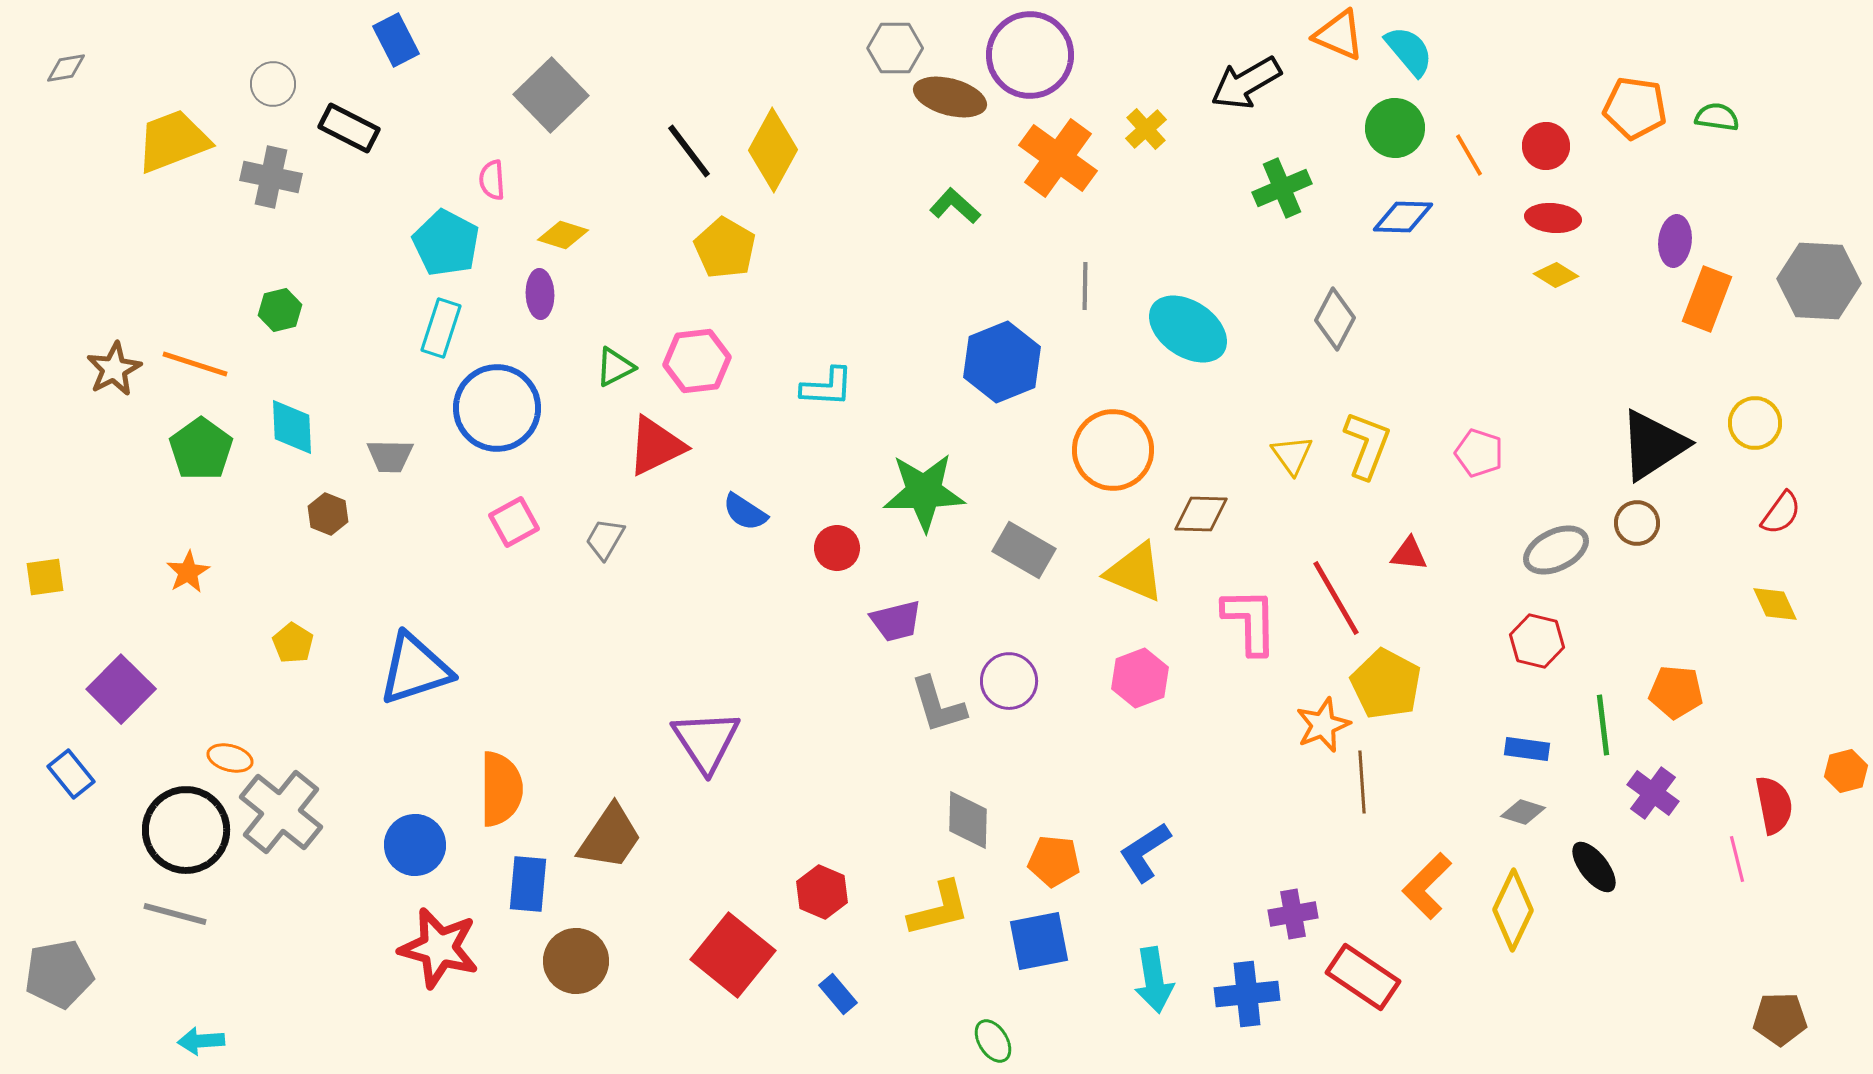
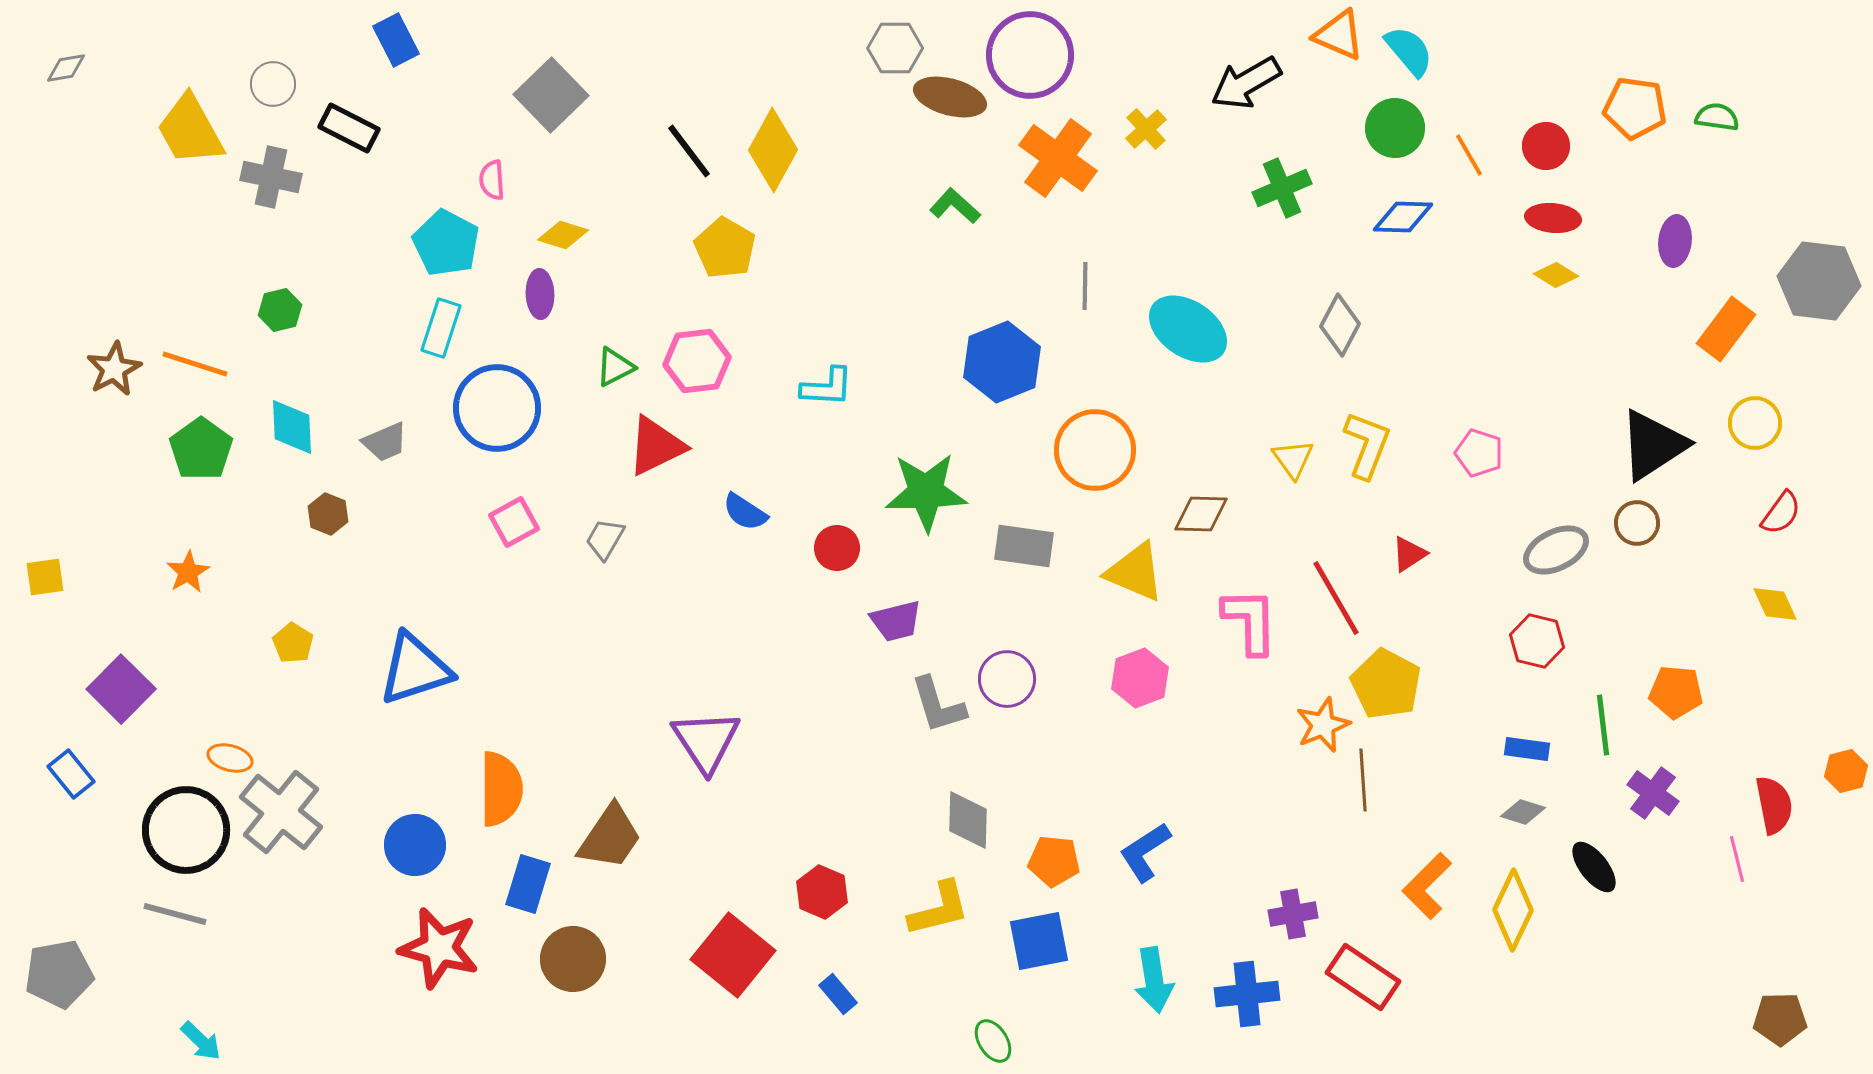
yellow trapezoid at (173, 141): moved 17 px right, 11 px up; rotated 98 degrees counterclockwise
gray hexagon at (1819, 281): rotated 4 degrees clockwise
orange rectangle at (1707, 299): moved 19 px right, 30 px down; rotated 16 degrees clockwise
gray diamond at (1335, 319): moved 5 px right, 6 px down
orange circle at (1113, 450): moved 18 px left
yellow triangle at (1292, 455): moved 1 px right, 4 px down
gray trapezoid at (390, 456): moved 5 px left, 14 px up; rotated 24 degrees counterclockwise
green star at (924, 492): moved 2 px right
gray rectangle at (1024, 550): moved 4 px up; rotated 22 degrees counterclockwise
red triangle at (1409, 554): rotated 39 degrees counterclockwise
purple circle at (1009, 681): moved 2 px left, 2 px up
brown line at (1362, 782): moved 1 px right, 2 px up
blue rectangle at (528, 884): rotated 12 degrees clockwise
brown circle at (576, 961): moved 3 px left, 2 px up
cyan arrow at (201, 1041): rotated 132 degrees counterclockwise
